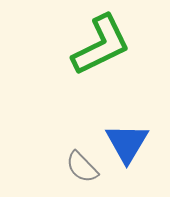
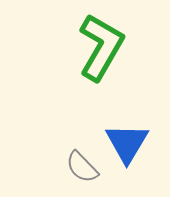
green L-shape: moved 2 px down; rotated 34 degrees counterclockwise
